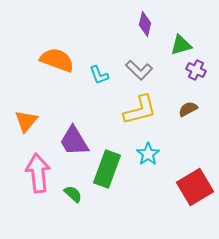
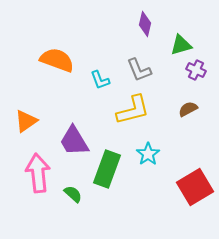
gray L-shape: rotated 24 degrees clockwise
cyan L-shape: moved 1 px right, 5 px down
yellow L-shape: moved 7 px left
orange triangle: rotated 15 degrees clockwise
